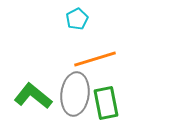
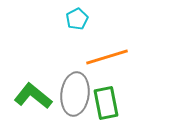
orange line: moved 12 px right, 2 px up
